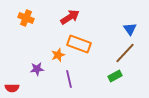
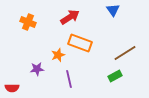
orange cross: moved 2 px right, 4 px down
blue triangle: moved 17 px left, 19 px up
orange rectangle: moved 1 px right, 1 px up
brown line: rotated 15 degrees clockwise
